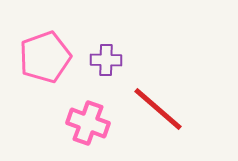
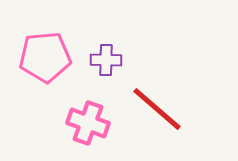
pink pentagon: rotated 15 degrees clockwise
red line: moved 1 px left
